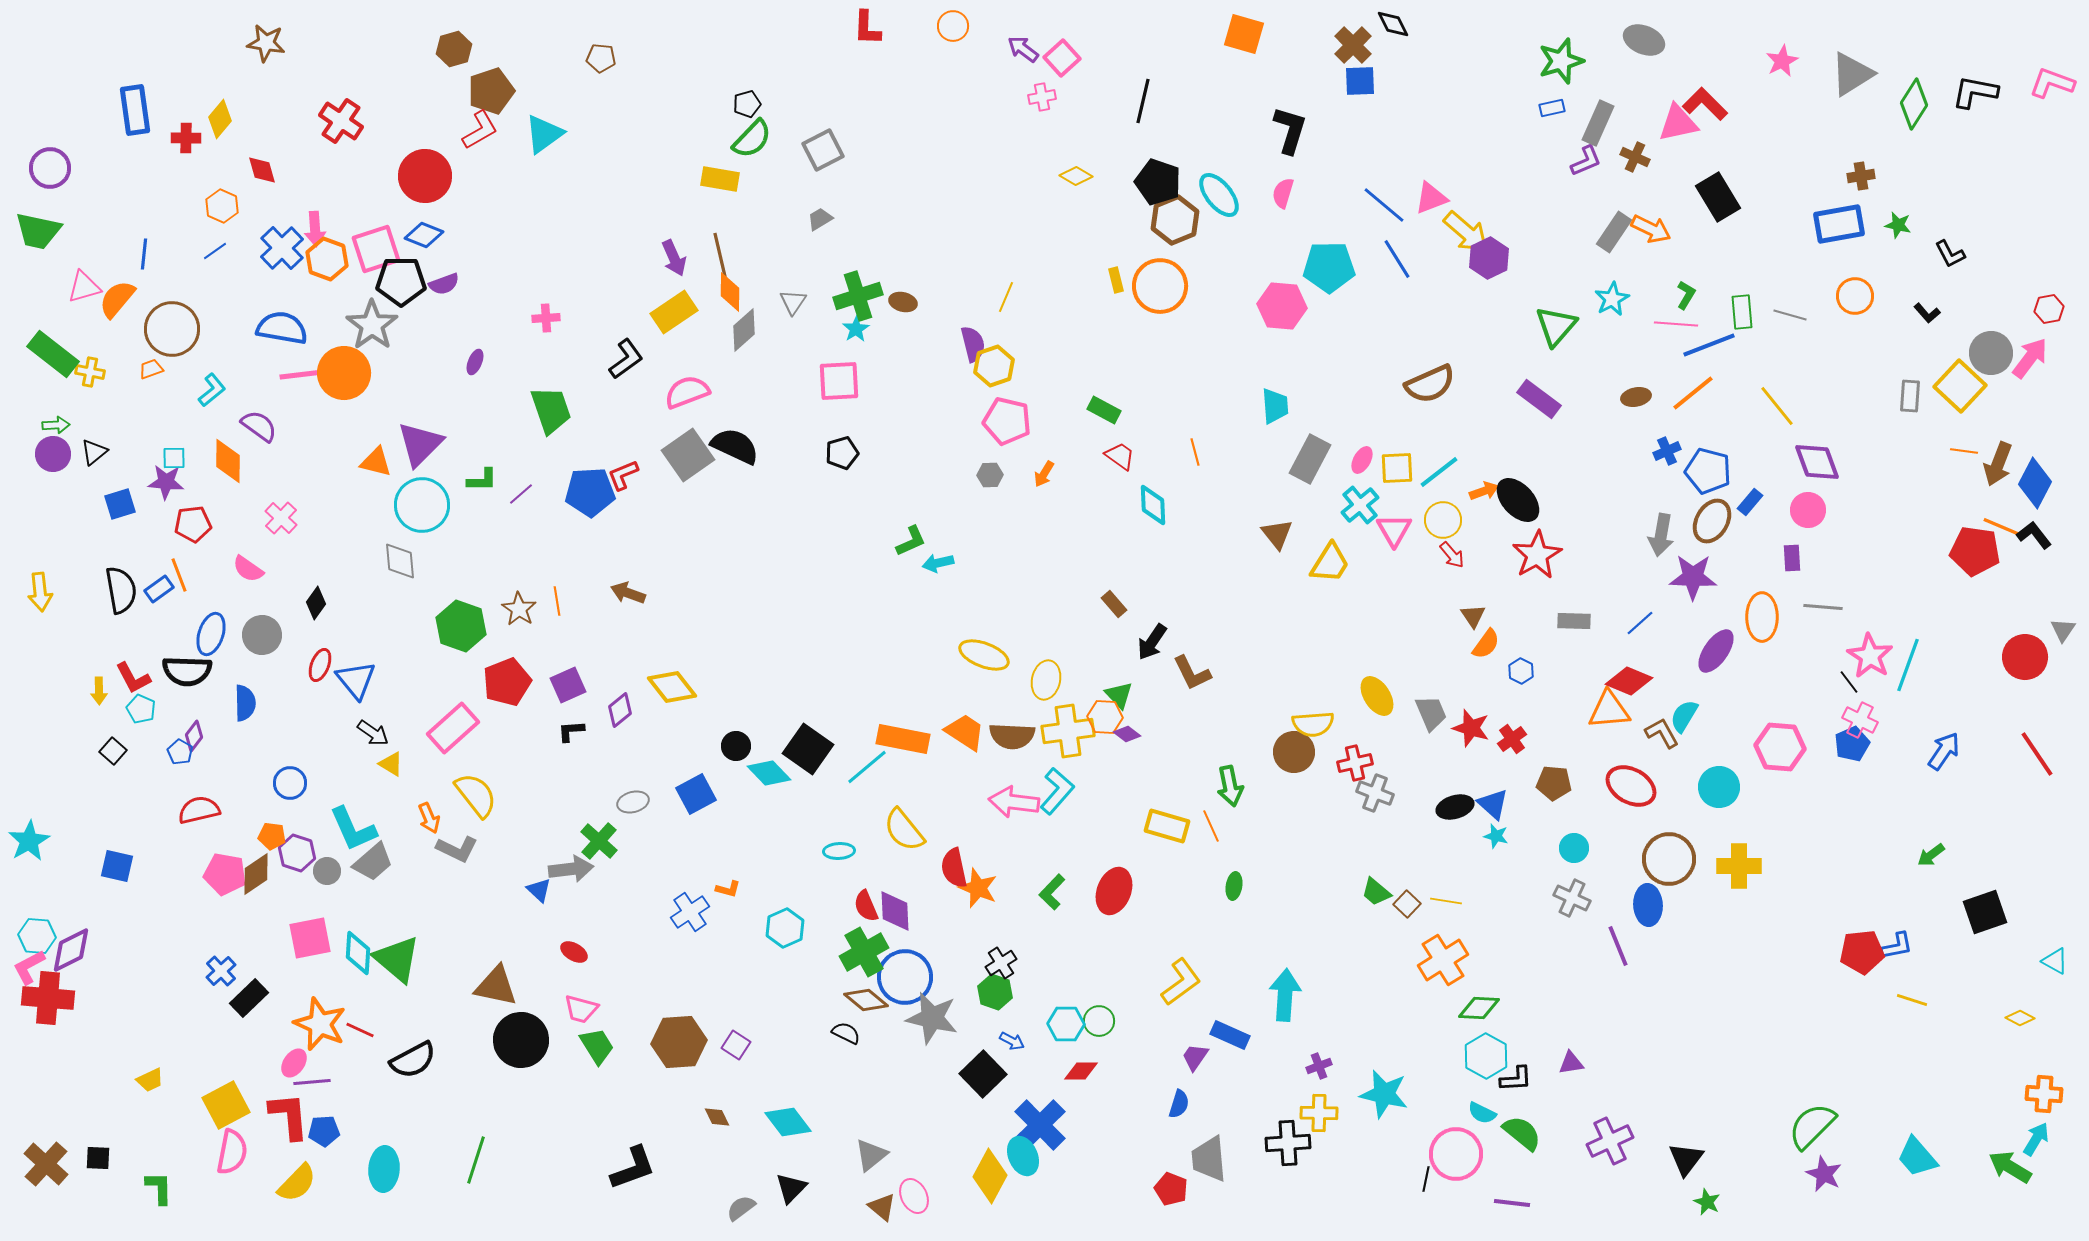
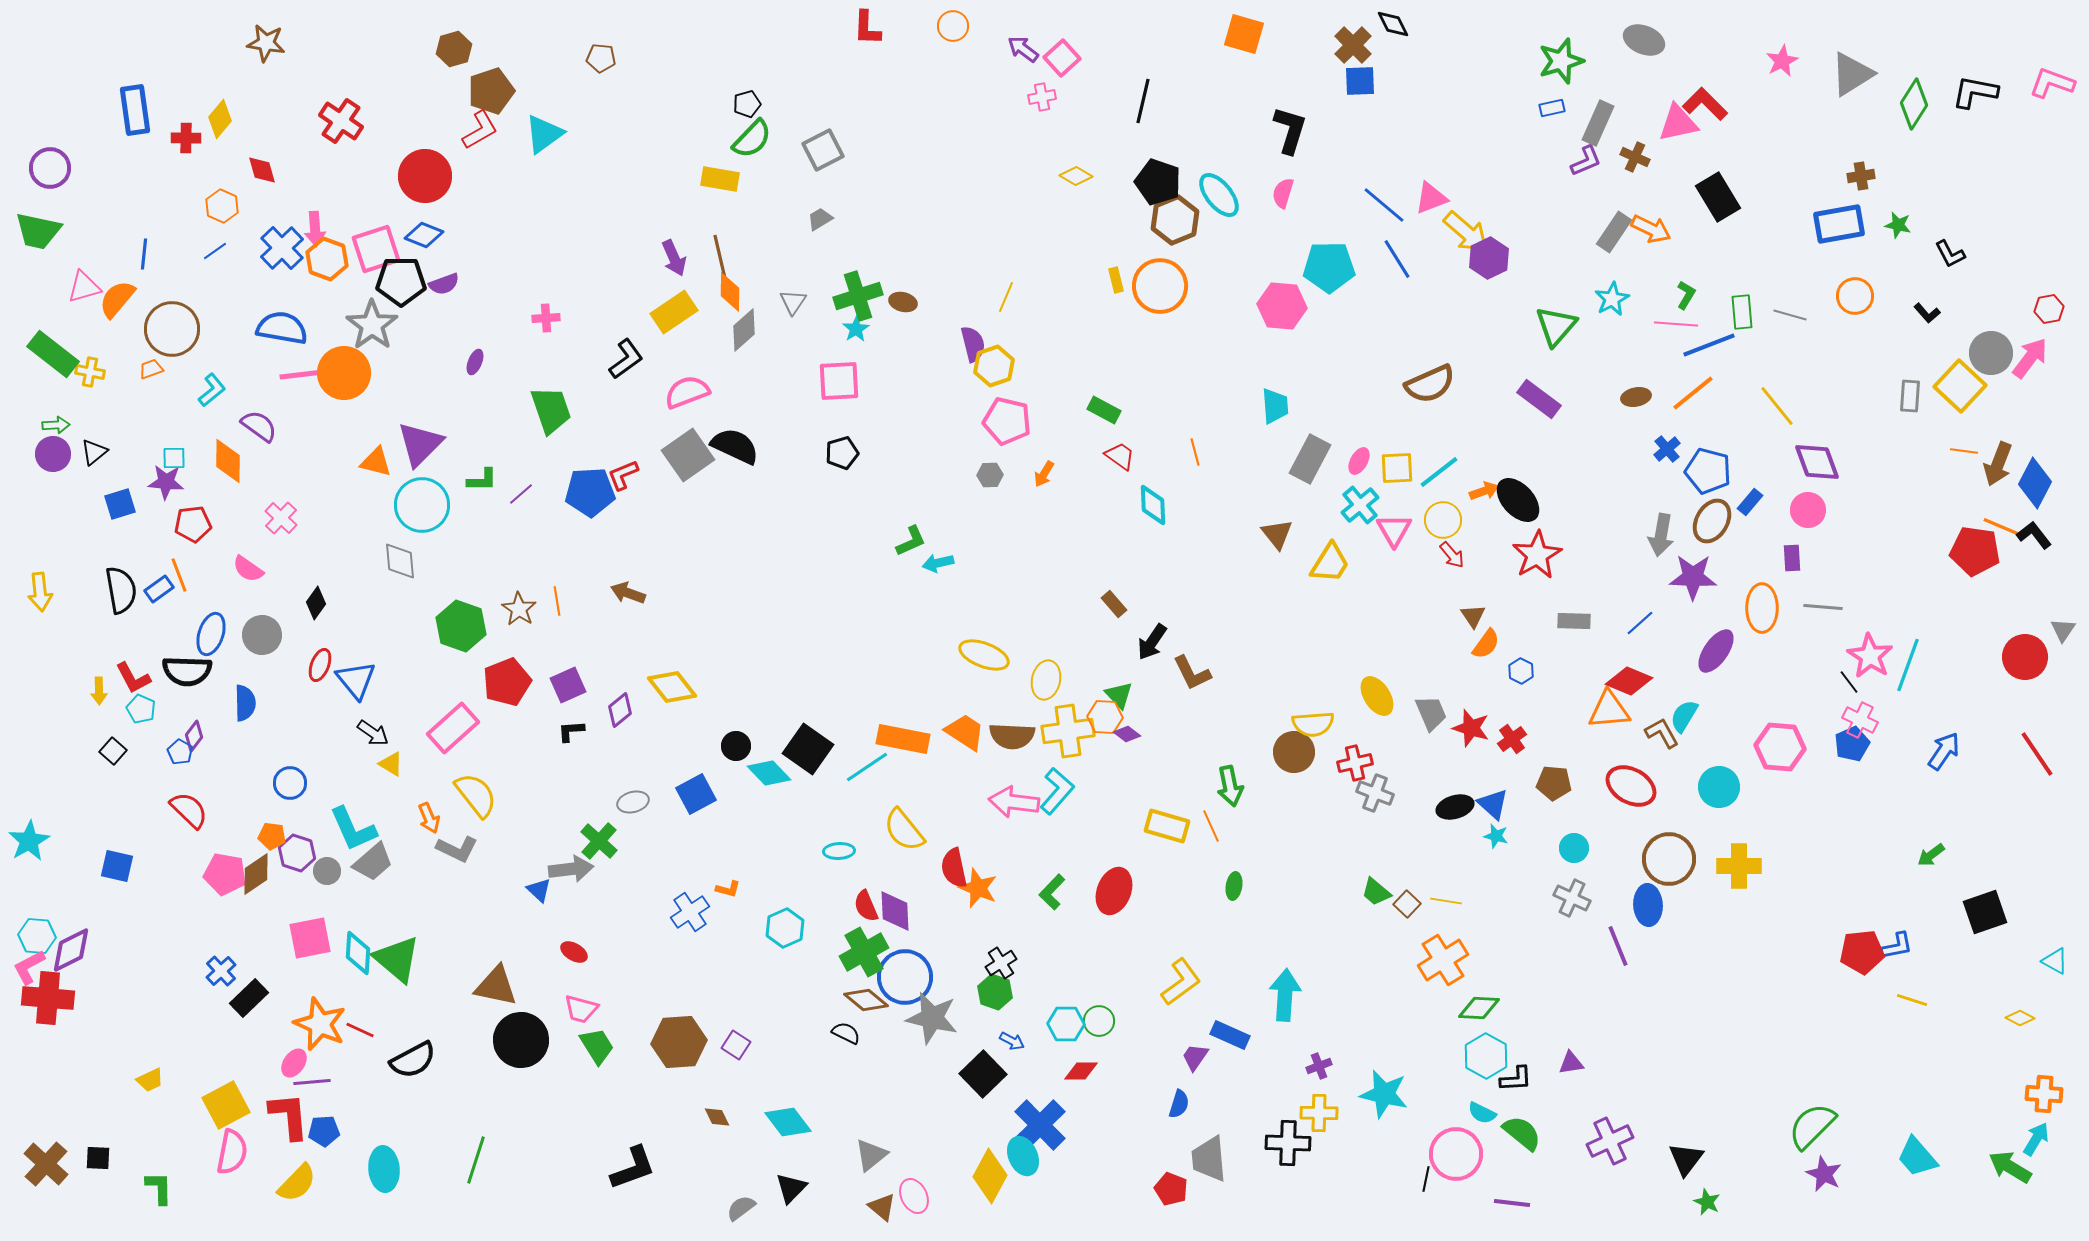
brown line at (720, 255): moved 2 px down
blue cross at (1667, 451): moved 2 px up; rotated 16 degrees counterclockwise
pink ellipse at (1362, 460): moved 3 px left, 1 px down
orange ellipse at (1762, 617): moved 9 px up
cyan line at (867, 767): rotated 6 degrees clockwise
red semicircle at (199, 810): moved 10 px left; rotated 57 degrees clockwise
black cross at (1288, 1143): rotated 6 degrees clockwise
cyan ellipse at (384, 1169): rotated 9 degrees counterclockwise
